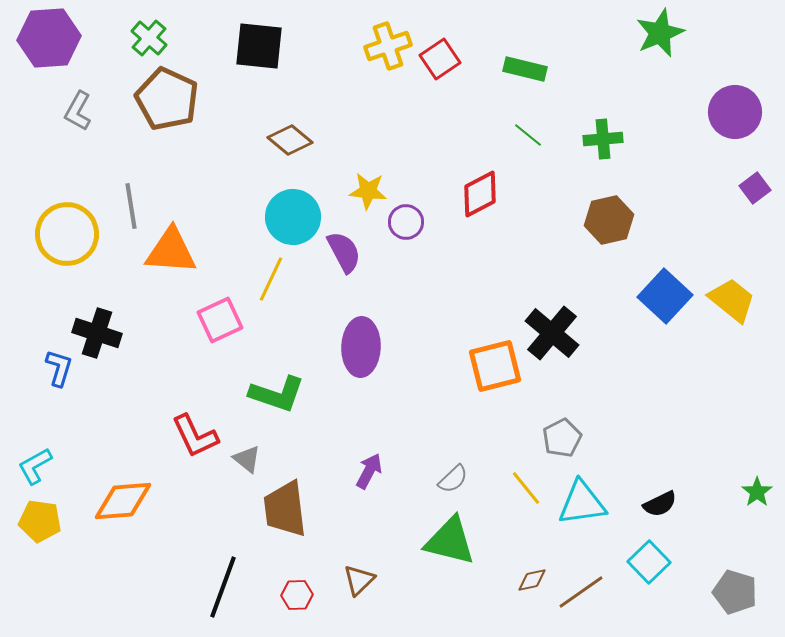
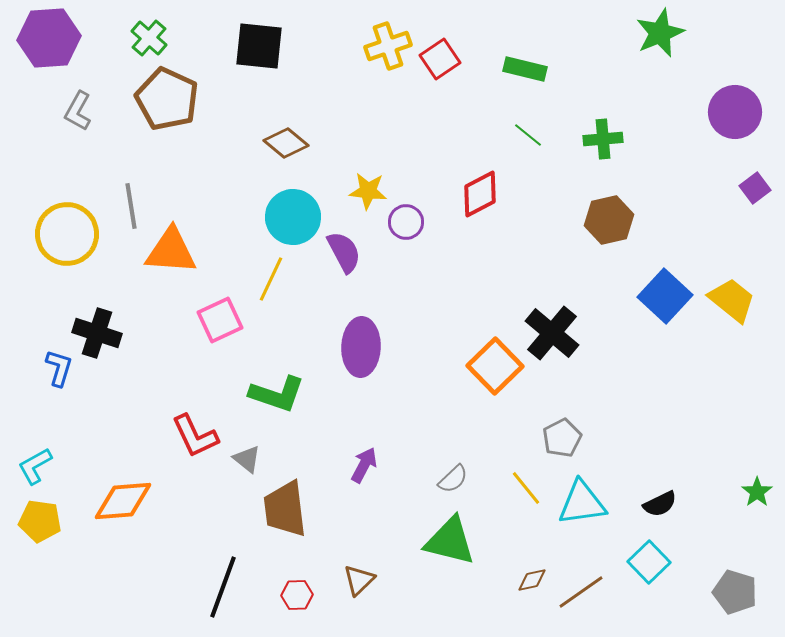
brown diamond at (290, 140): moved 4 px left, 3 px down
orange square at (495, 366): rotated 30 degrees counterclockwise
purple arrow at (369, 471): moved 5 px left, 6 px up
